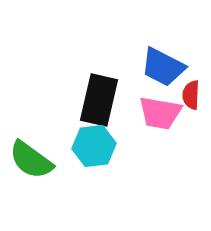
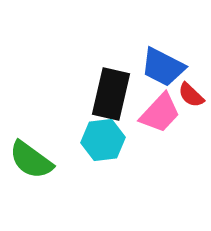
red semicircle: rotated 48 degrees counterclockwise
black rectangle: moved 12 px right, 6 px up
pink trapezoid: rotated 57 degrees counterclockwise
cyan hexagon: moved 9 px right, 6 px up
